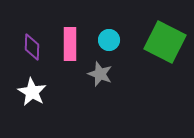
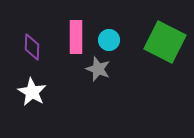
pink rectangle: moved 6 px right, 7 px up
gray star: moved 2 px left, 5 px up
